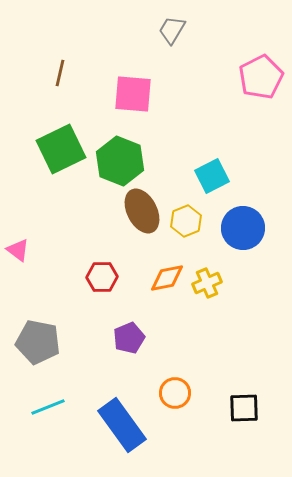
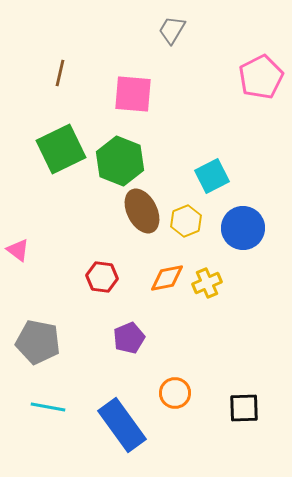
red hexagon: rotated 8 degrees clockwise
cyan line: rotated 32 degrees clockwise
